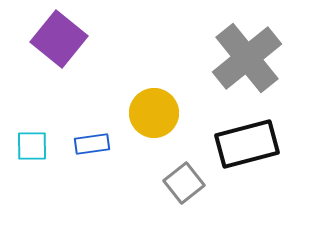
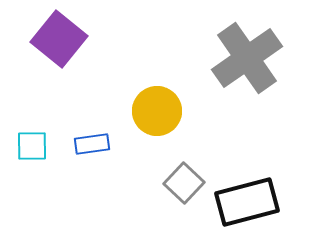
gray cross: rotated 4 degrees clockwise
yellow circle: moved 3 px right, 2 px up
black rectangle: moved 58 px down
gray square: rotated 9 degrees counterclockwise
